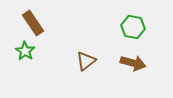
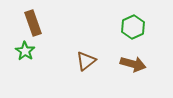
brown rectangle: rotated 15 degrees clockwise
green hexagon: rotated 25 degrees clockwise
brown arrow: moved 1 px down
